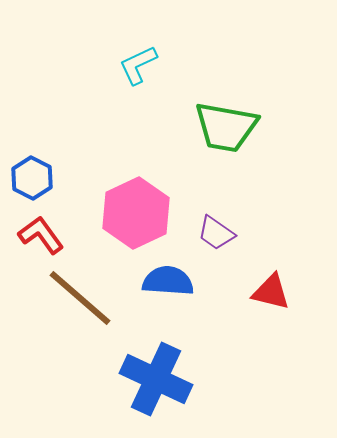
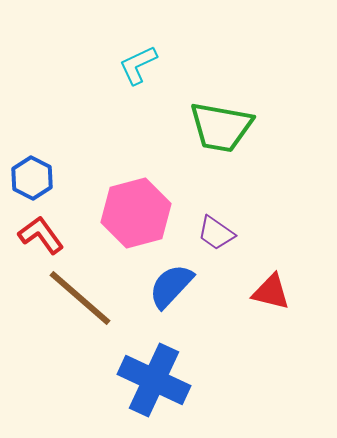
green trapezoid: moved 5 px left
pink hexagon: rotated 10 degrees clockwise
blue semicircle: moved 3 px right, 5 px down; rotated 51 degrees counterclockwise
blue cross: moved 2 px left, 1 px down
